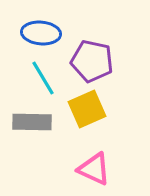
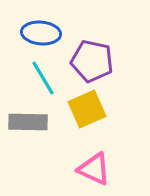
gray rectangle: moved 4 px left
